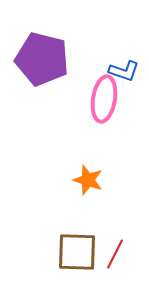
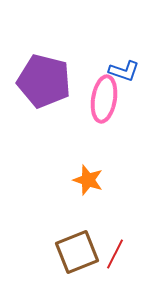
purple pentagon: moved 2 px right, 22 px down
brown square: rotated 24 degrees counterclockwise
